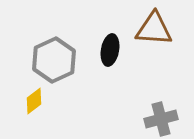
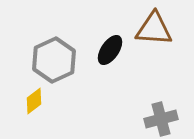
black ellipse: rotated 24 degrees clockwise
